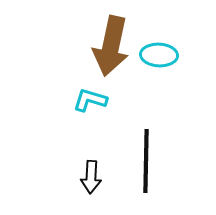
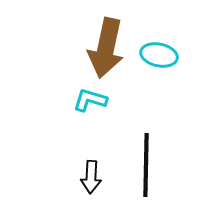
brown arrow: moved 5 px left, 2 px down
cyan ellipse: rotated 9 degrees clockwise
black line: moved 4 px down
